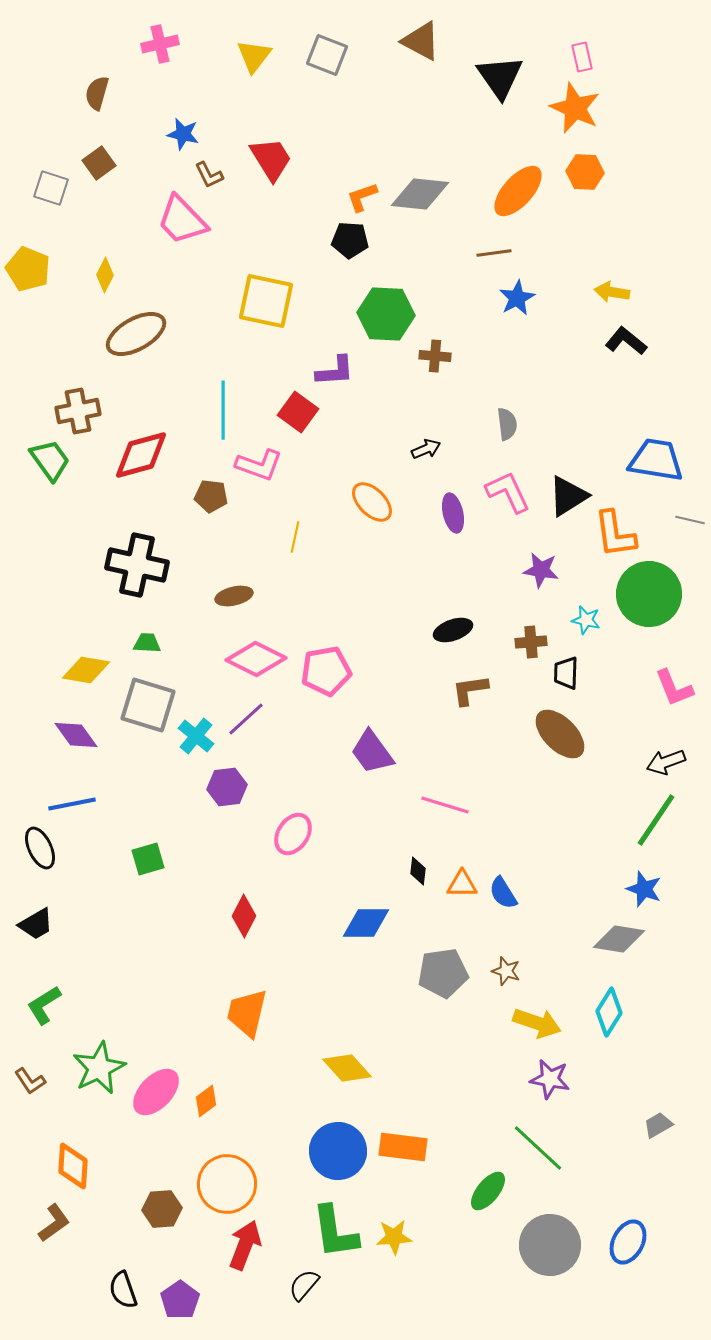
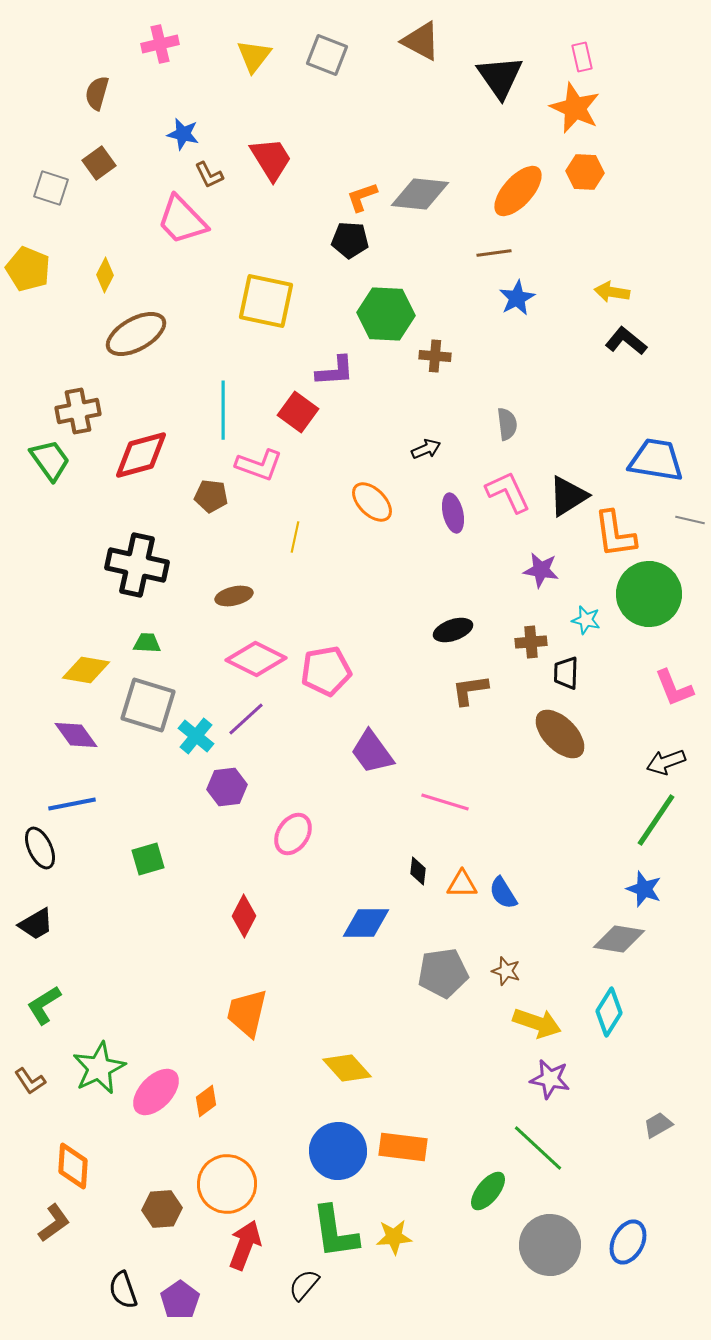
pink line at (445, 805): moved 3 px up
